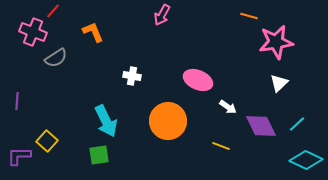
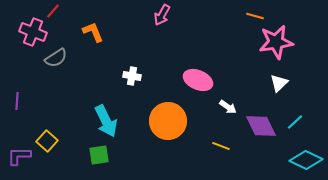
orange line: moved 6 px right
cyan line: moved 2 px left, 2 px up
